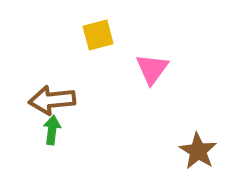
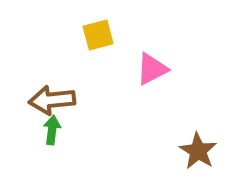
pink triangle: rotated 27 degrees clockwise
